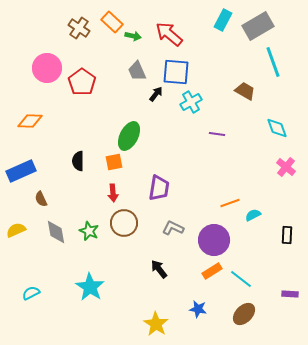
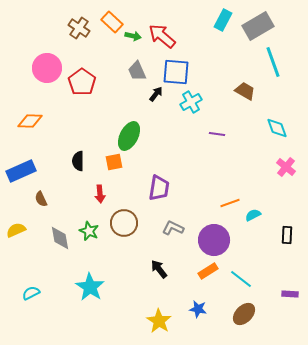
red arrow at (169, 34): moved 7 px left, 2 px down
red arrow at (113, 193): moved 13 px left, 1 px down
gray diamond at (56, 232): moved 4 px right, 6 px down
orange rectangle at (212, 271): moved 4 px left
yellow star at (156, 324): moved 3 px right, 3 px up
